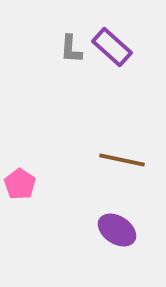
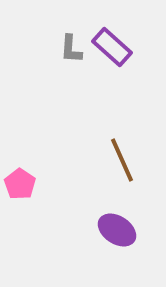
brown line: rotated 54 degrees clockwise
